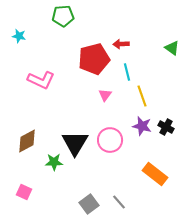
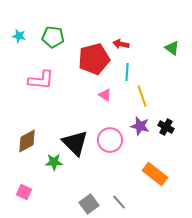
green pentagon: moved 10 px left, 21 px down; rotated 10 degrees clockwise
red arrow: rotated 14 degrees clockwise
cyan line: rotated 18 degrees clockwise
pink L-shape: rotated 20 degrees counterclockwise
pink triangle: rotated 32 degrees counterclockwise
purple star: moved 2 px left
black triangle: rotated 16 degrees counterclockwise
